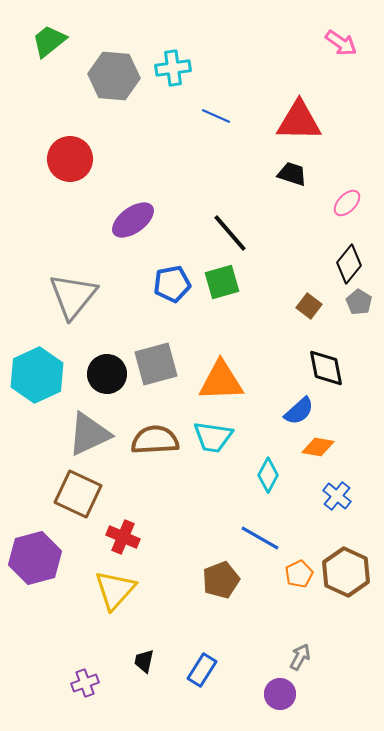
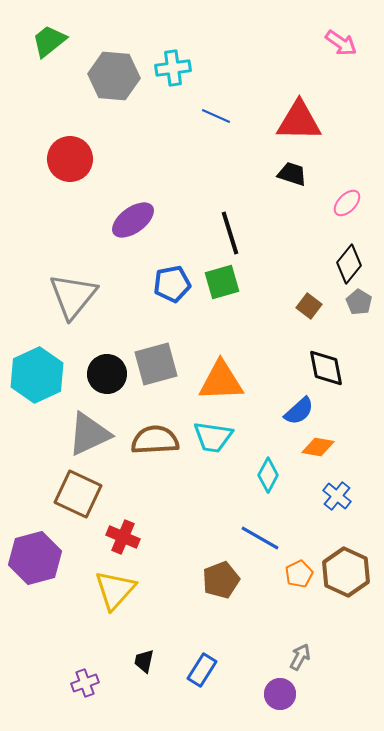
black line at (230, 233): rotated 24 degrees clockwise
